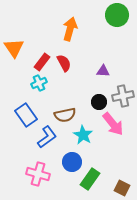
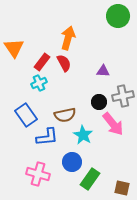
green circle: moved 1 px right, 1 px down
orange arrow: moved 2 px left, 9 px down
blue L-shape: rotated 30 degrees clockwise
brown square: rotated 14 degrees counterclockwise
